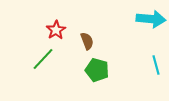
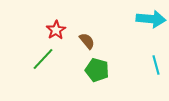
brown semicircle: rotated 18 degrees counterclockwise
